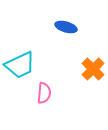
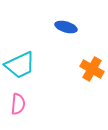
orange cross: moved 1 px left; rotated 15 degrees counterclockwise
pink semicircle: moved 26 px left, 11 px down
